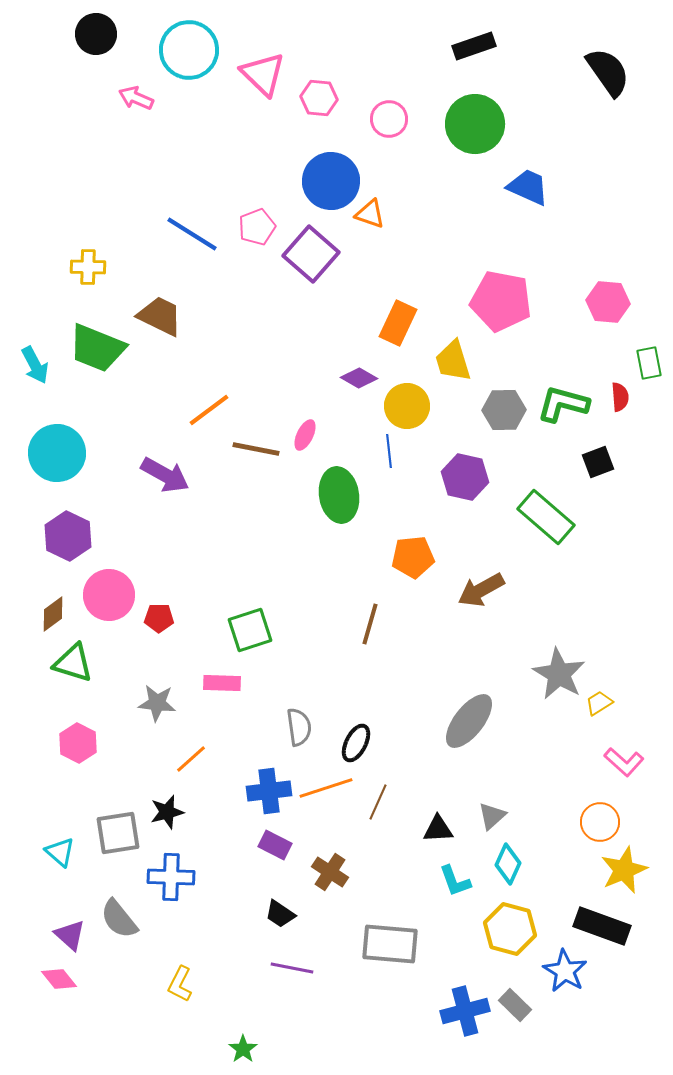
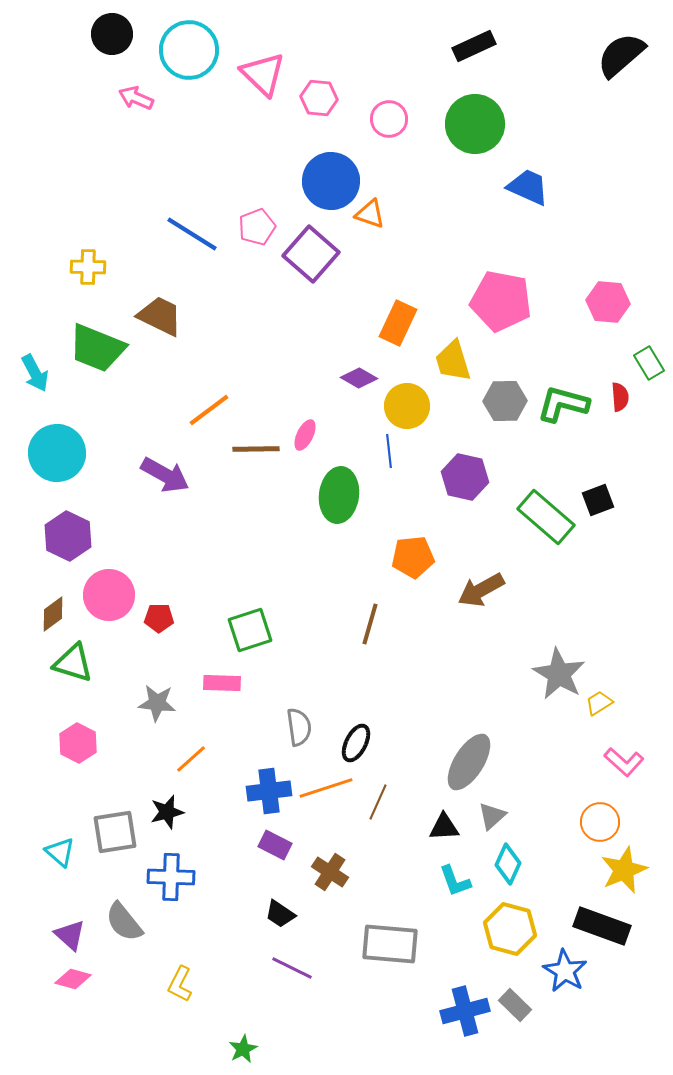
black circle at (96, 34): moved 16 px right
black rectangle at (474, 46): rotated 6 degrees counterclockwise
black semicircle at (608, 72): moved 13 px right, 17 px up; rotated 96 degrees counterclockwise
green rectangle at (649, 363): rotated 20 degrees counterclockwise
cyan arrow at (35, 365): moved 8 px down
gray hexagon at (504, 410): moved 1 px right, 9 px up
brown line at (256, 449): rotated 12 degrees counterclockwise
black square at (598, 462): moved 38 px down
green ellipse at (339, 495): rotated 16 degrees clockwise
gray ellipse at (469, 721): moved 41 px down; rotated 6 degrees counterclockwise
black triangle at (438, 829): moved 6 px right, 2 px up
gray square at (118, 833): moved 3 px left, 1 px up
gray semicircle at (119, 919): moved 5 px right, 3 px down
purple line at (292, 968): rotated 15 degrees clockwise
pink diamond at (59, 979): moved 14 px right; rotated 36 degrees counterclockwise
green star at (243, 1049): rotated 8 degrees clockwise
